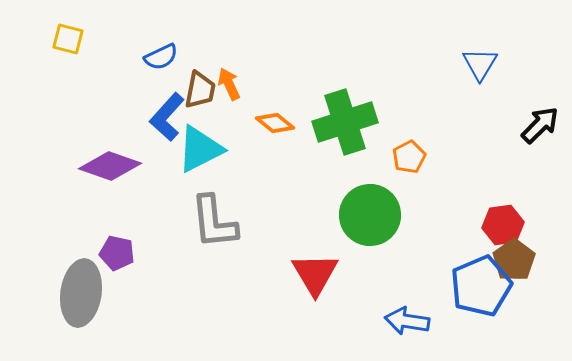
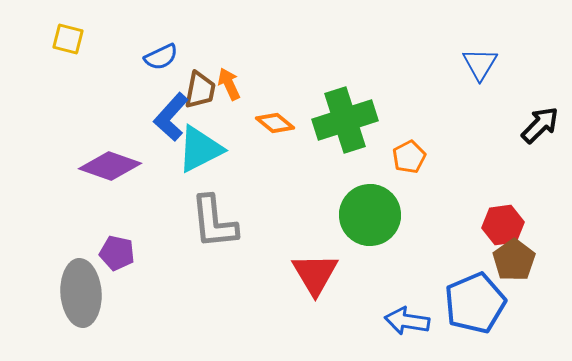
blue L-shape: moved 4 px right
green cross: moved 2 px up
blue pentagon: moved 6 px left, 17 px down
gray ellipse: rotated 12 degrees counterclockwise
